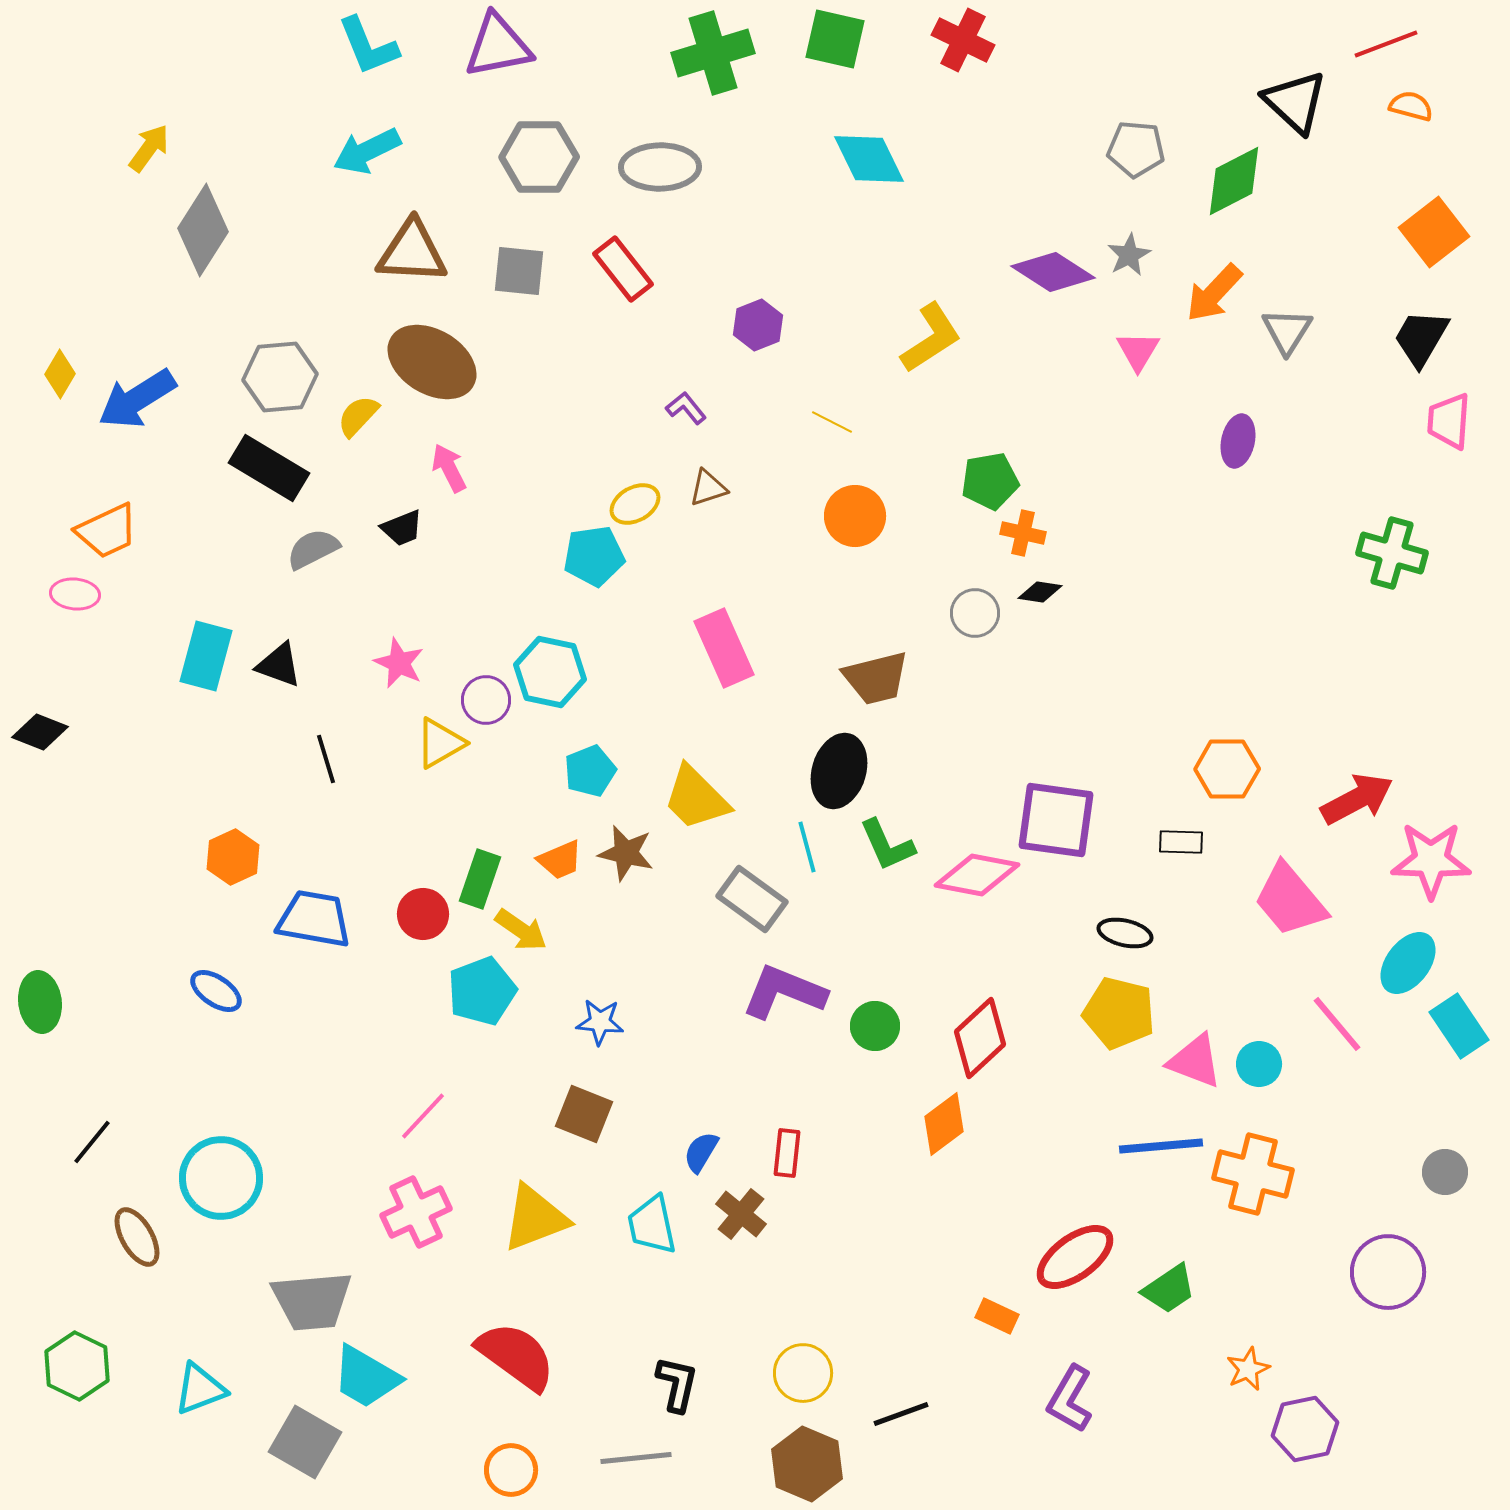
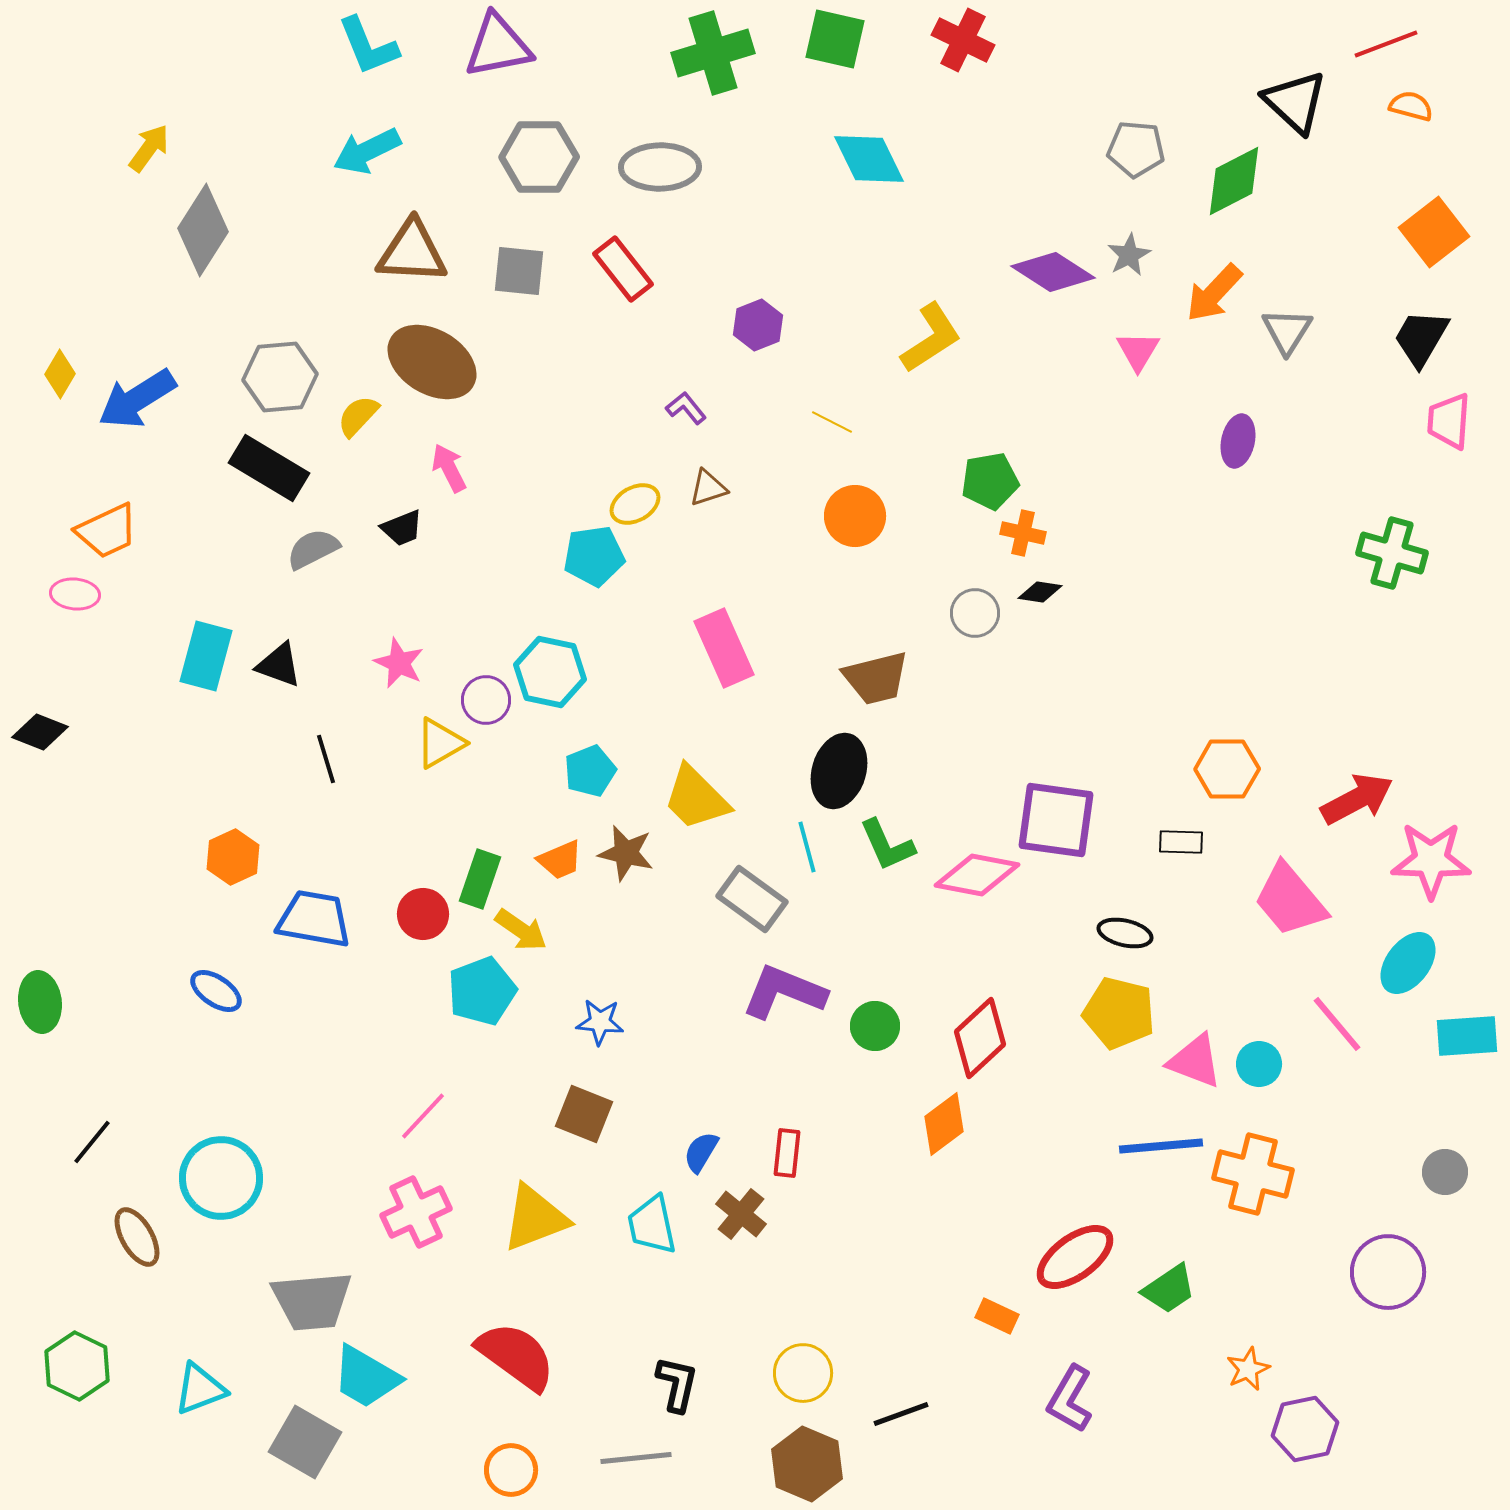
cyan rectangle at (1459, 1026): moved 8 px right, 10 px down; rotated 60 degrees counterclockwise
